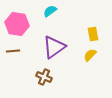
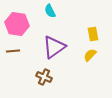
cyan semicircle: rotated 80 degrees counterclockwise
